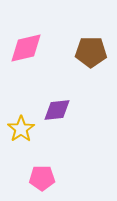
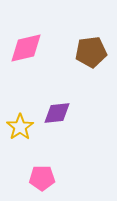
brown pentagon: rotated 8 degrees counterclockwise
purple diamond: moved 3 px down
yellow star: moved 1 px left, 2 px up
